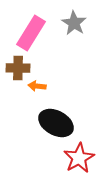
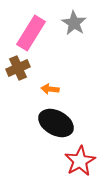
brown cross: rotated 25 degrees counterclockwise
orange arrow: moved 13 px right, 3 px down
red star: moved 1 px right, 3 px down
